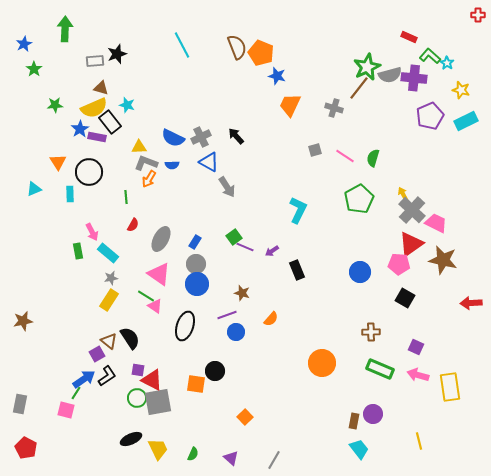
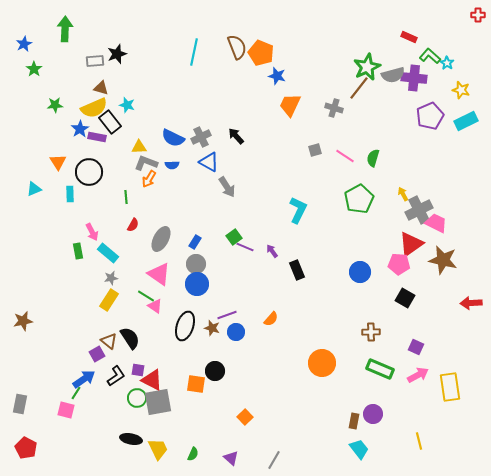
cyan line at (182, 45): moved 12 px right, 7 px down; rotated 40 degrees clockwise
gray semicircle at (390, 75): moved 3 px right
gray cross at (412, 210): moved 7 px right; rotated 20 degrees clockwise
purple arrow at (272, 251): rotated 88 degrees clockwise
brown star at (242, 293): moved 30 px left, 35 px down
pink arrow at (418, 375): rotated 135 degrees clockwise
black L-shape at (107, 376): moved 9 px right
black ellipse at (131, 439): rotated 35 degrees clockwise
